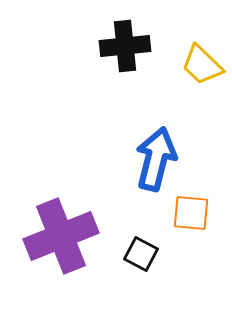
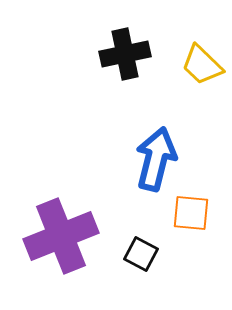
black cross: moved 8 px down; rotated 6 degrees counterclockwise
